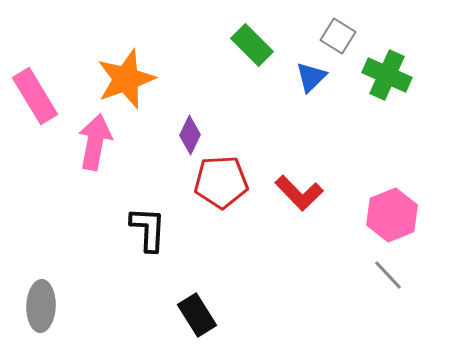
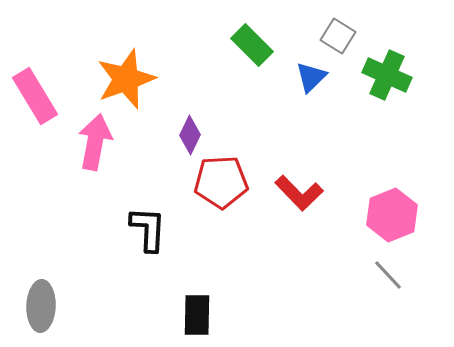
black rectangle: rotated 33 degrees clockwise
